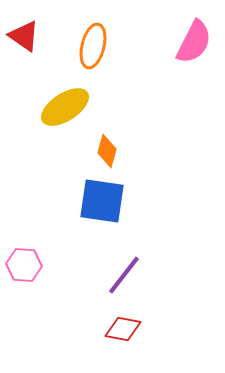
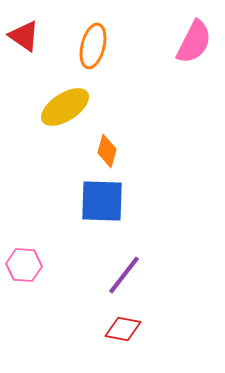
blue square: rotated 6 degrees counterclockwise
